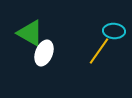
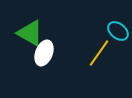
cyan ellipse: moved 4 px right; rotated 35 degrees clockwise
yellow line: moved 2 px down
